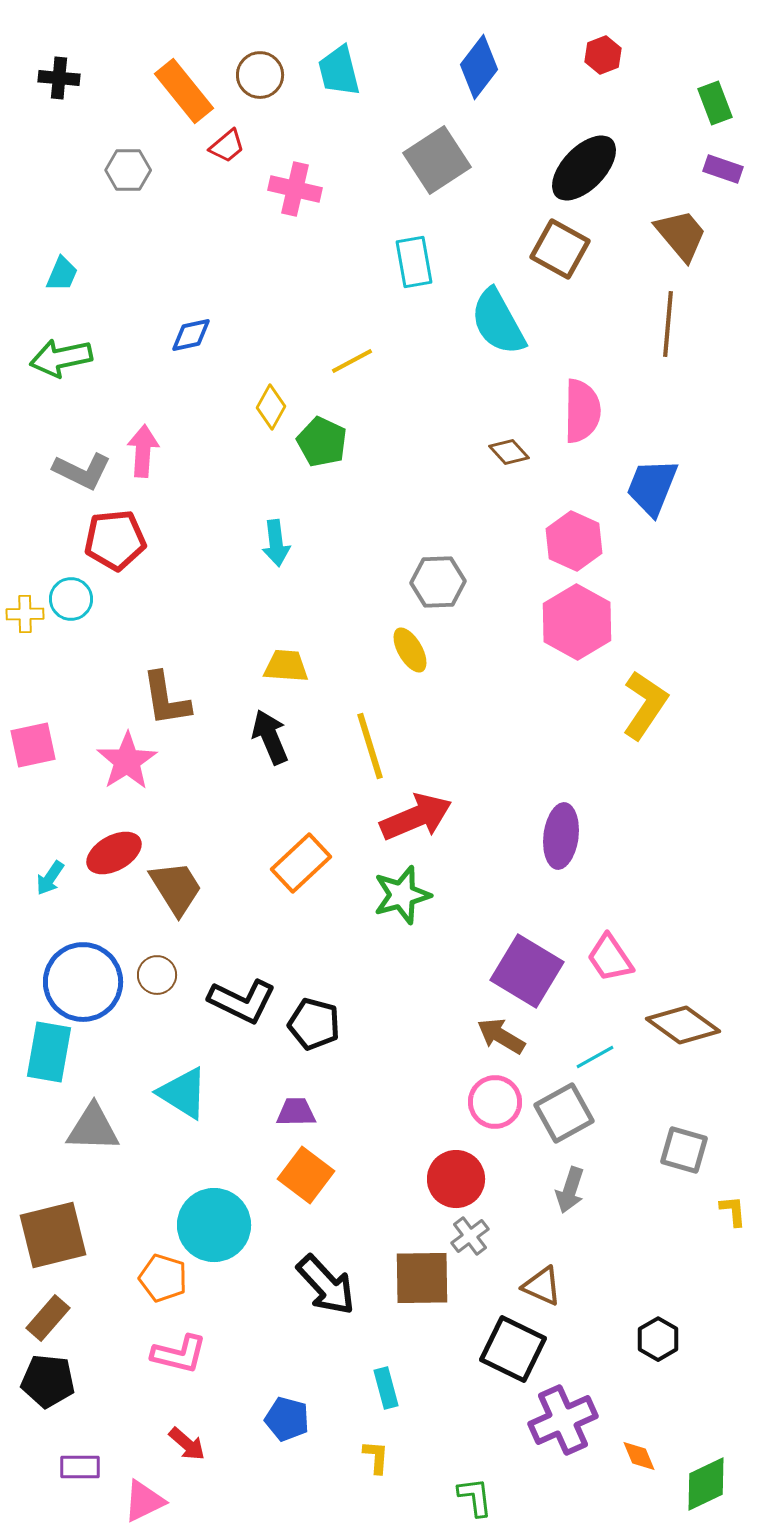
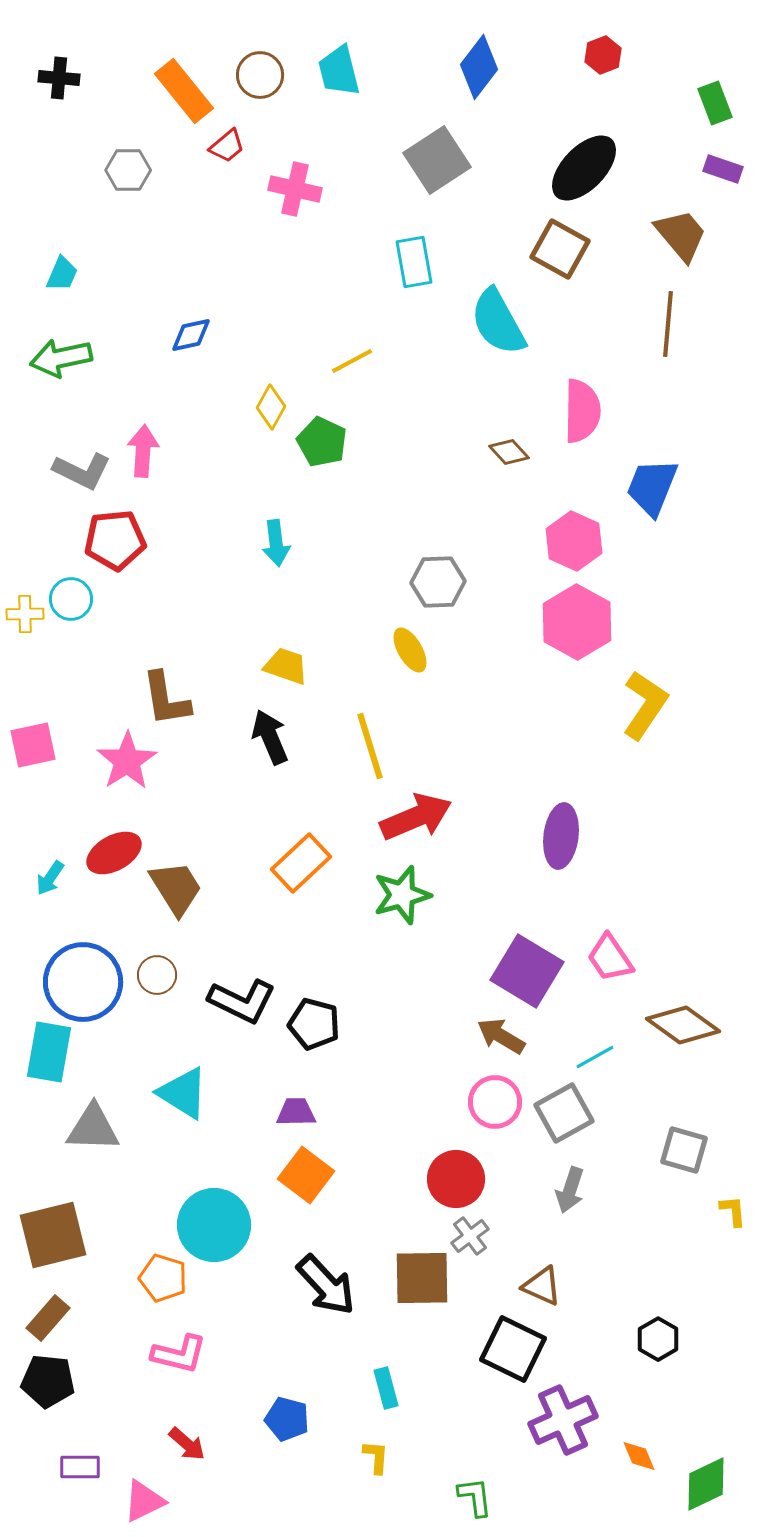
yellow trapezoid at (286, 666): rotated 15 degrees clockwise
